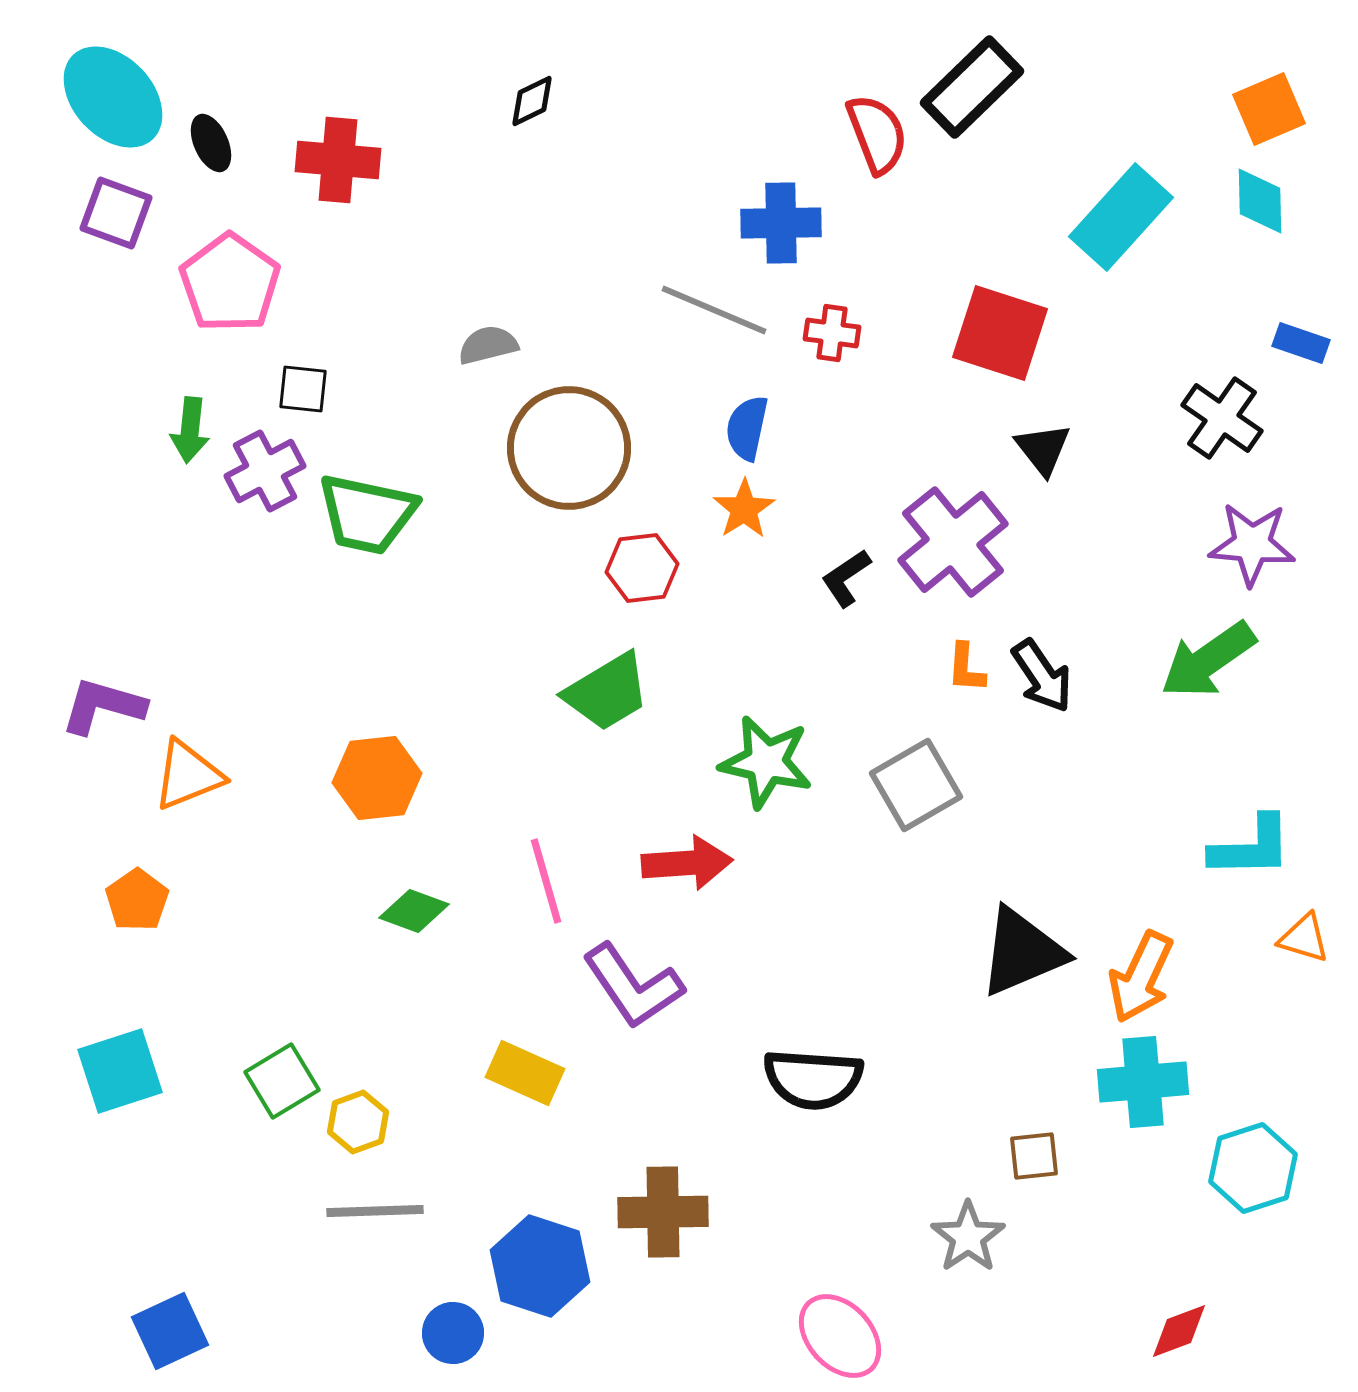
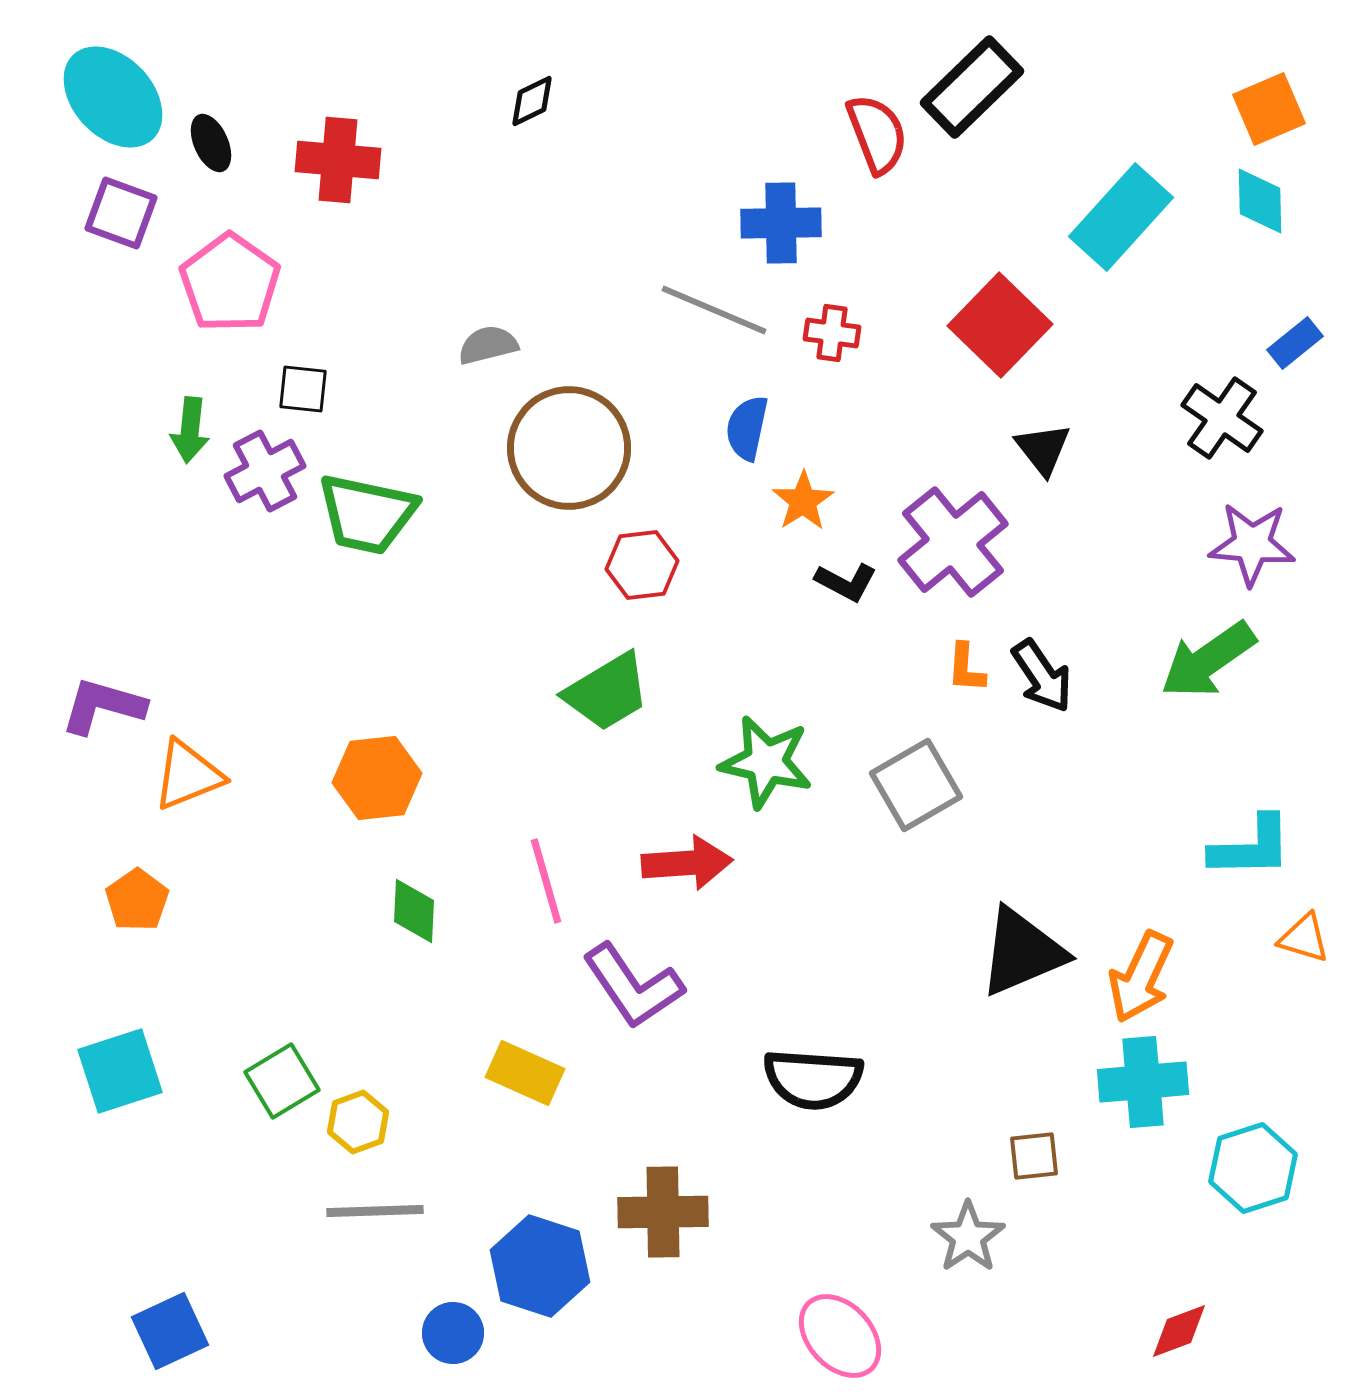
purple square at (116, 213): moved 5 px right
red square at (1000, 333): moved 8 px up; rotated 26 degrees clockwise
blue rectangle at (1301, 343): moved 6 px left; rotated 58 degrees counterclockwise
orange star at (744, 509): moved 59 px right, 8 px up
red hexagon at (642, 568): moved 3 px up
black L-shape at (846, 578): moved 4 px down; rotated 118 degrees counterclockwise
green diamond at (414, 911): rotated 72 degrees clockwise
